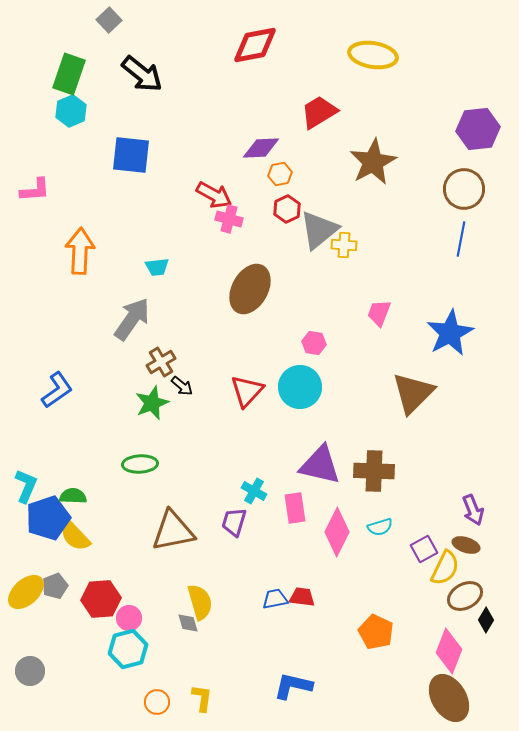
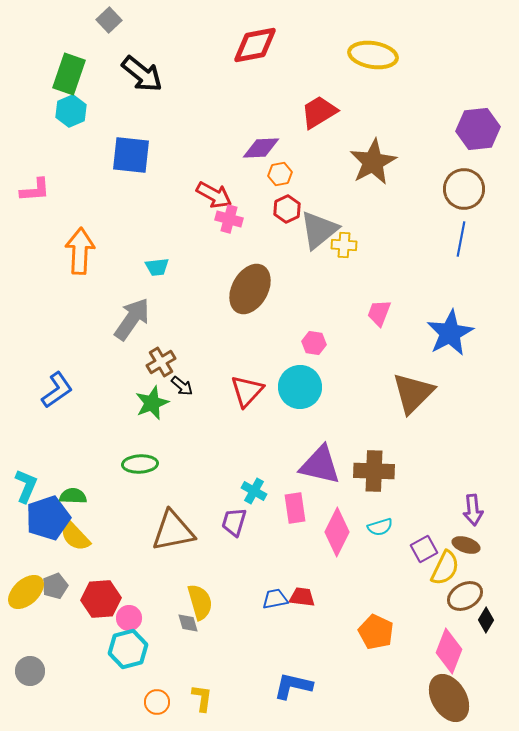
purple arrow at (473, 510): rotated 16 degrees clockwise
